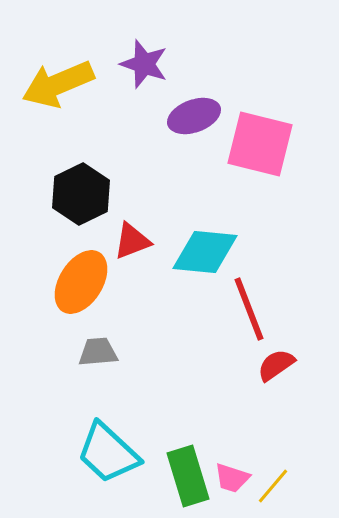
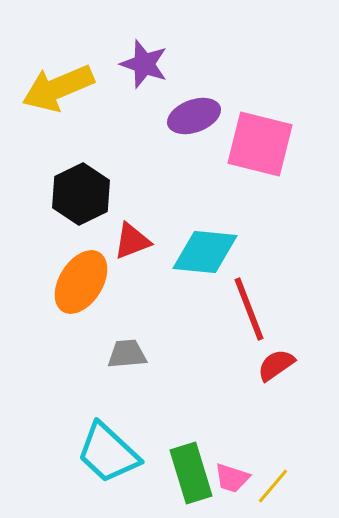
yellow arrow: moved 4 px down
gray trapezoid: moved 29 px right, 2 px down
green rectangle: moved 3 px right, 3 px up
